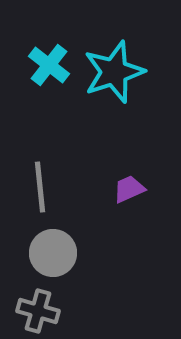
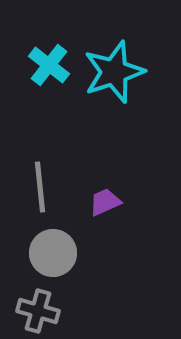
purple trapezoid: moved 24 px left, 13 px down
